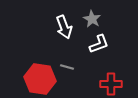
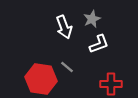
gray star: rotated 18 degrees clockwise
gray line: rotated 24 degrees clockwise
red hexagon: moved 1 px right
